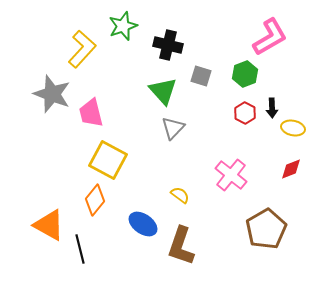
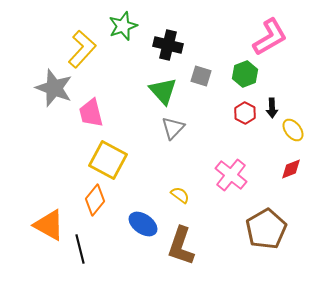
gray star: moved 2 px right, 6 px up
yellow ellipse: moved 2 px down; rotated 40 degrees clockwise
